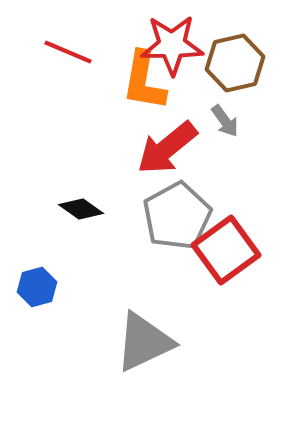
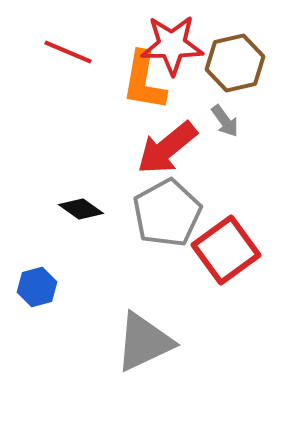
gray pentagon: moved 10 px left, 3 px up
